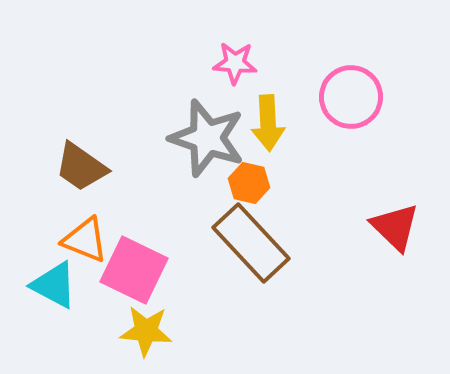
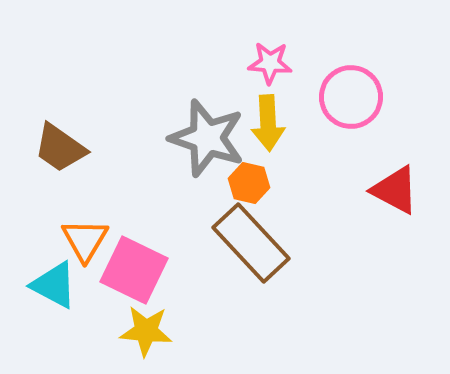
pink star: moved 35 px right
brown trapezoid: moved 21 px left, 19 px up
red triangle: moved 37 px up; rotated 16 degrees counterclockwise
orange triangle: rotated 39 degrees clockwise
